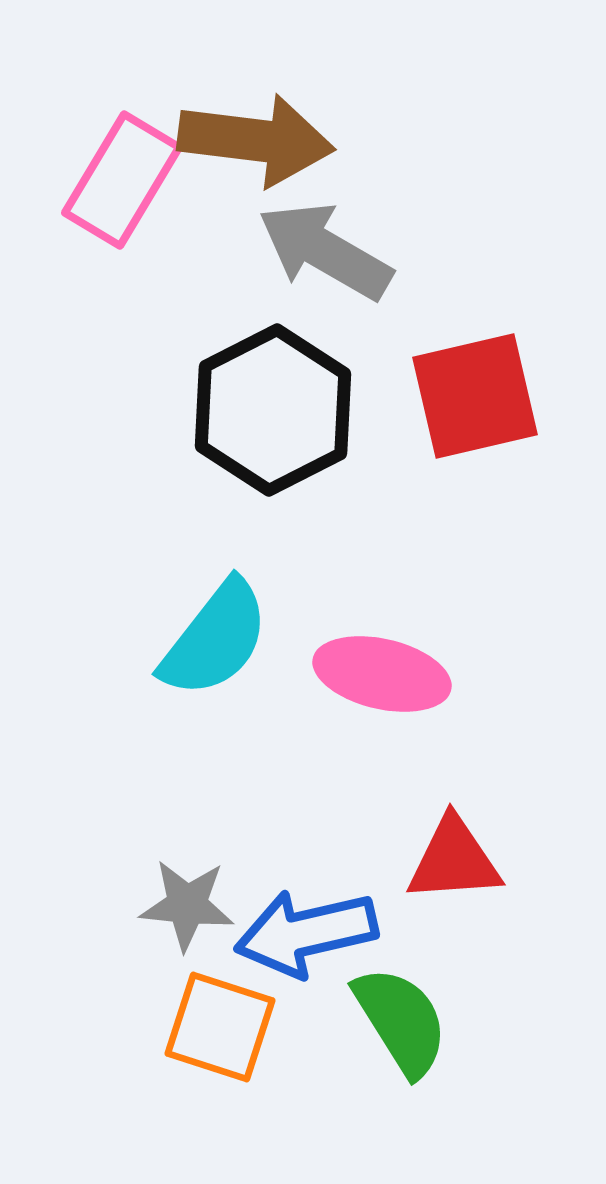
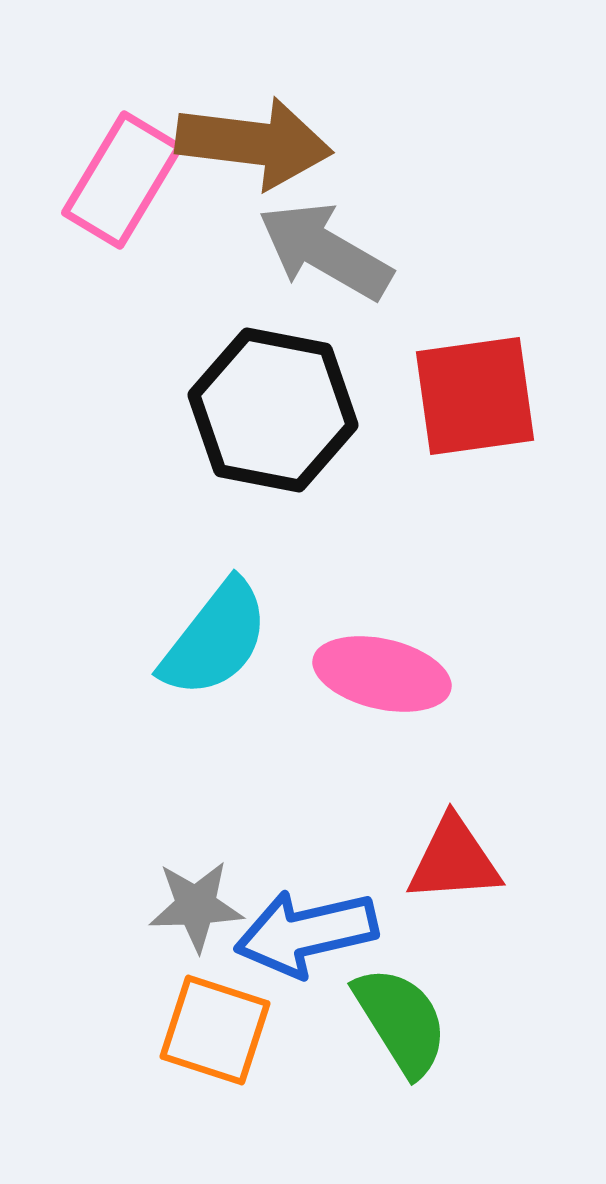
brown arrow: moved 2 px left, 3 px down
red square: rotated 5 degrees clockwise
black hexagon: rotated 22 degrees counterclockwise
gray star: moved 9 px right, 1 px down; rotated 8 degrees counterclockwise
orange square: moved 5 px left, 3 px down
